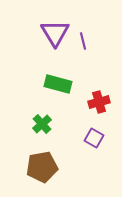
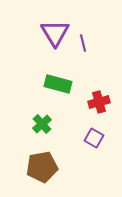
purple line: moved 2 px down
